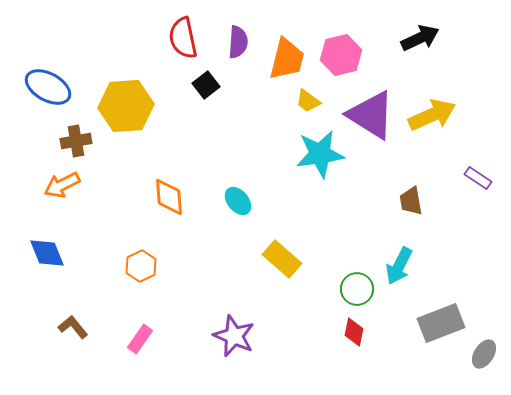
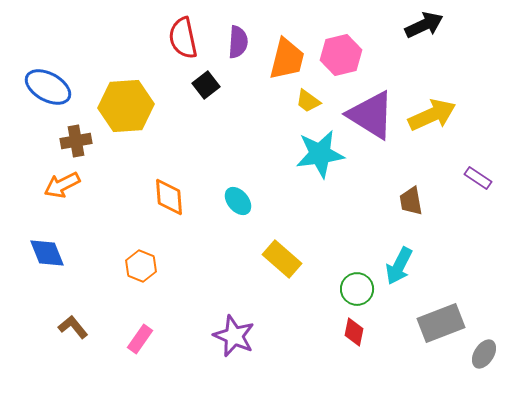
black arrow: moved 4 px right, 13 px up
orange hexagon: rotated 12 degrees counterclockwise
